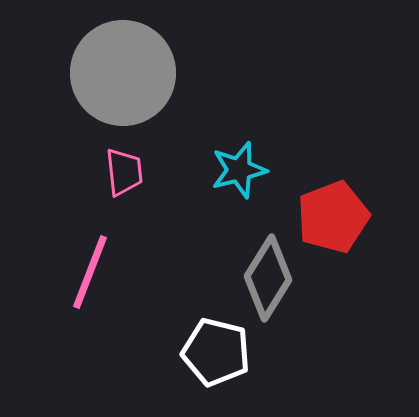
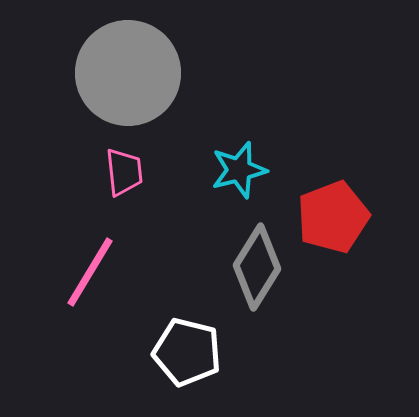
gray circle: moved 5 px right
pink line: rotated 10 degrees clockwise
gray diamond: moved 11 px left, 11 px up
white pentagon: moved 29 px left
